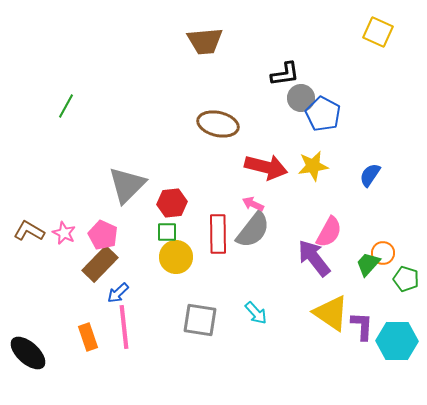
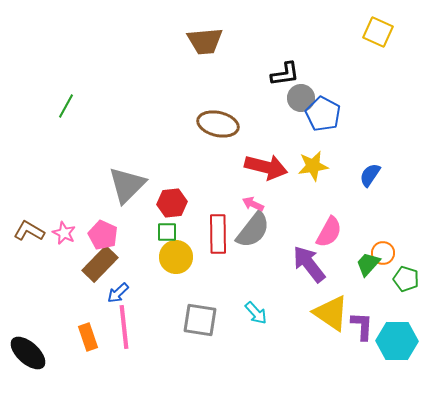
purple arrow: moved 5 px left, 6 px down
